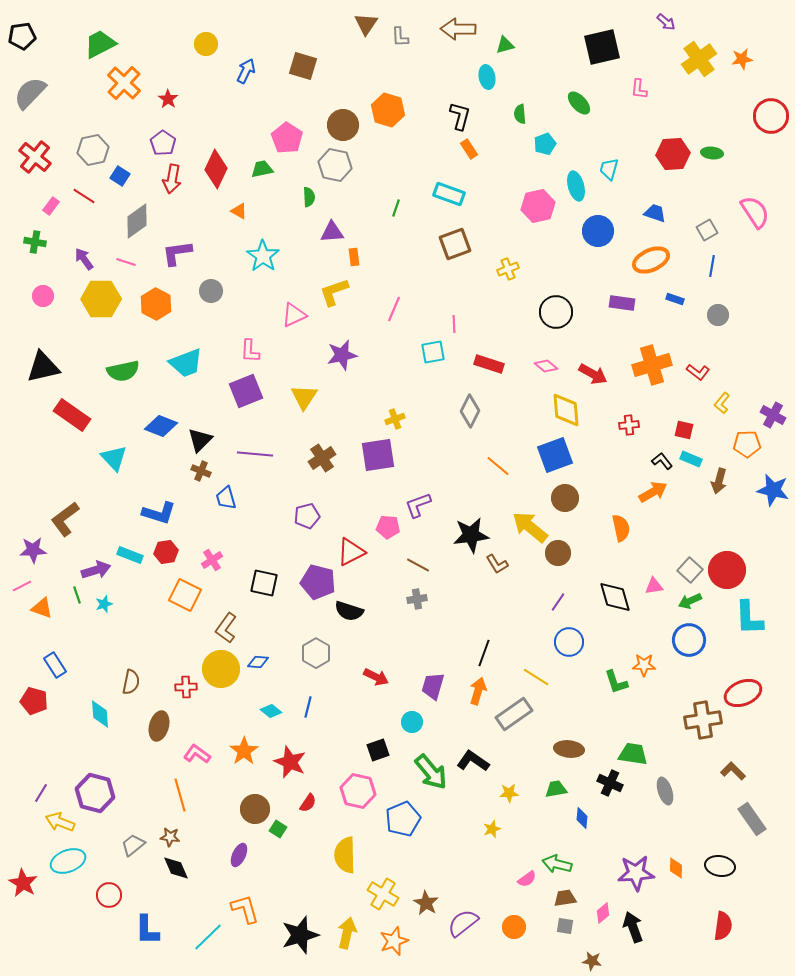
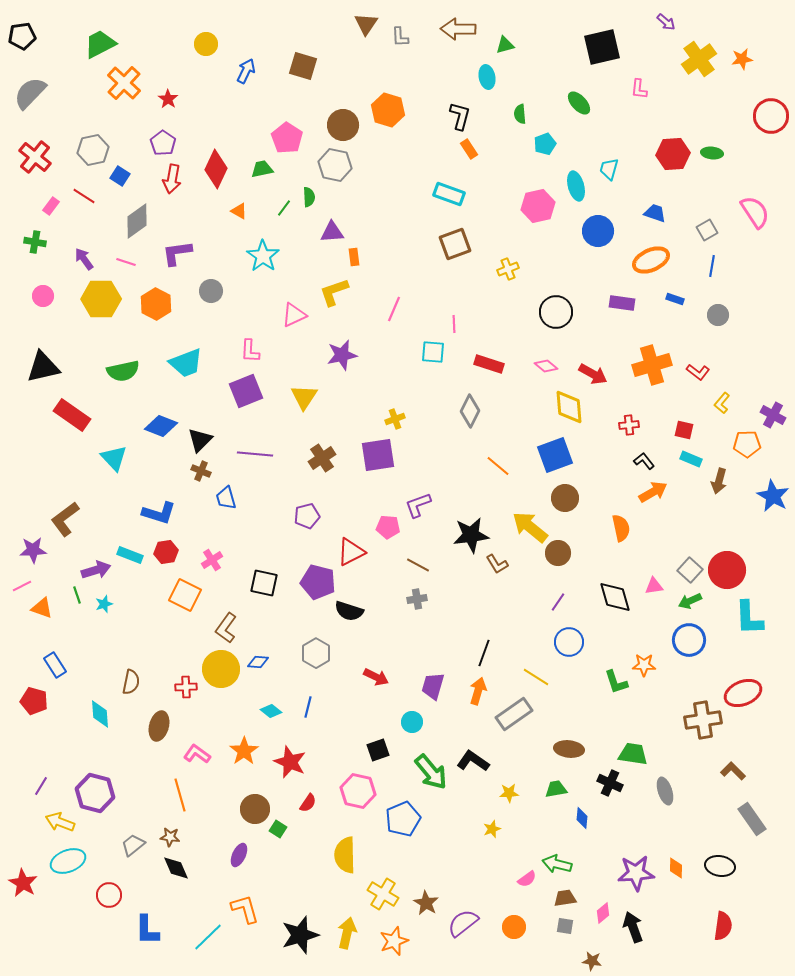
green line at (396, 208): moved 112 px left; rotated 18 degrees clockwise
cyan square at (433, 352): rotated 15 degrees clockwise
yellow diamond at (566, 410): moved 3 px right, 3 px up
black L-shape at (662, 461): moved 18 px left
blue star at (773, 490): moved 6 px down; rotated 16 degrees clockwise
purple line at (41, 793): moved 7 px up
